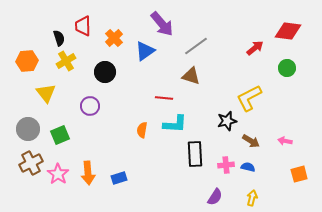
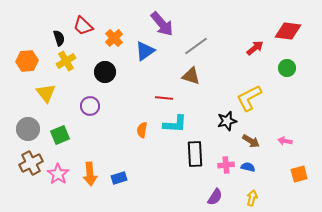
red trapezoid: rotated 45 degrees counterclockwise
orange arrow: moved 2 px right, 1 px down
